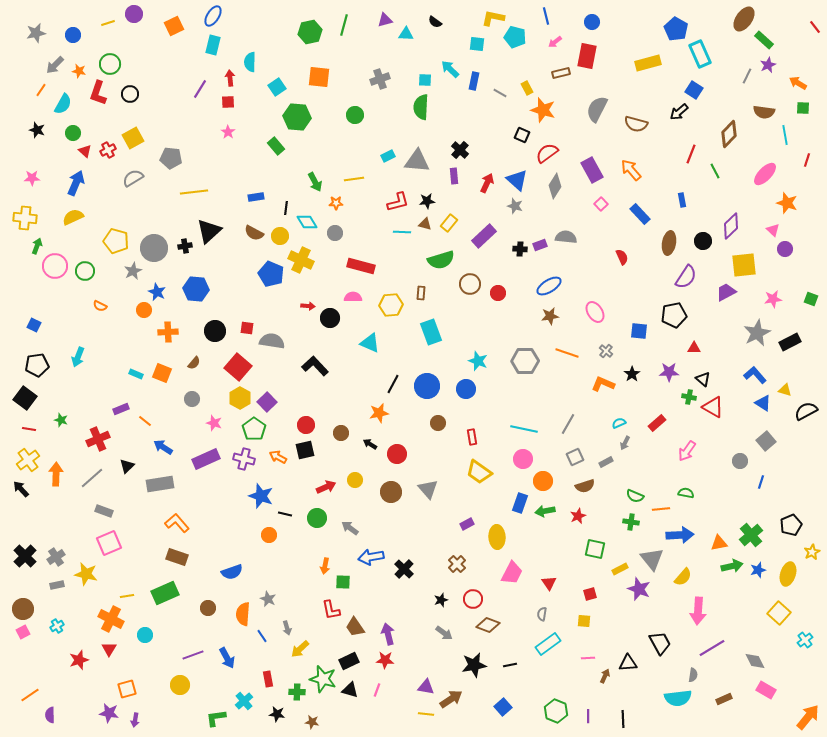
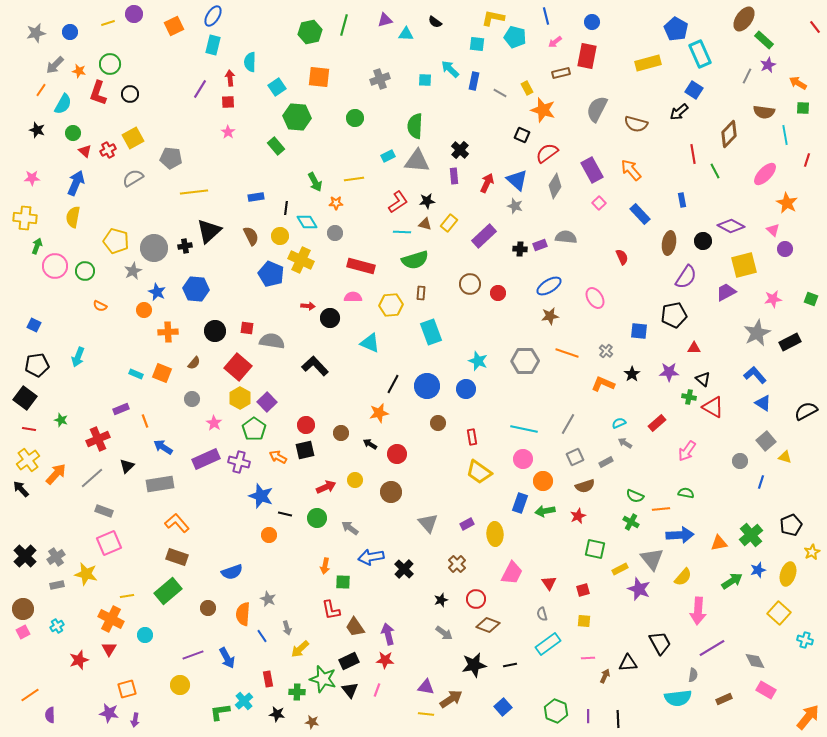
blue circle at (73, 35): moved 3 px left, 3 px up
green semicircle at (421, 107): moved 6 px left, 19 px down
green circle at (355, 115): moved 3 px down
red line at (691, 154): moved 2 px right; rotated 30 degrees counterclockwise
red L-shape at (398, 202): rotated 20 degrees counterclockwise
orange star at (787, 203): rotated 10 degrees clockwise
pink square at (601, 204): moved 2 px left, 1 px up
yellow semicircle at (73, 217): rotated 55 degrees counterclockwise
purple diamond at (731, 226): rotated 72 degrees clockwise
brown semicircle at (254, 233): moved 3 px left, 3 px down; rotated 144 degrees counterclockwise
green semicircle at (441, 260): moved 26 px left
yellow square at (744, 265): rotated 8 degrees counterclockwise
pink ellipse at (595, 312): moved 14 px up
yellow triangle at (785, 390): moved 67 px down
orange line at (145, 421): rotated 32 degrees clockwise
pink star at (214, 423): rotated 14 degrees clockwise
gray arrow at (625, 443): rotated 96 degrees clockwise
purple cross at (244, 459): moved 5 px left, 3 px down
orange arrow at (56, 474): rotated 40 degrees clockwise
gray triangle at (428, 489): moved 34 px down
green cross at (631, 522): rotated 21 degrees clockwise
yellow ellipse at (497, 537): moved 2 px left, 3 px up
green arrow at (732, 566): moved 15 px down; rotated 20 degrees counterclockwise
green rectangle at (165, 593): moved 3 px right, 2 px up; rotated 16 degrees counterclockwise
red square at (590, 594): moved 7 px left, 4 px up
red circle at (473, 599): moved 3 px right
gray semicircle at (542, 614): rotated 24 degrees counterclockwise
cyan cross at (805, 640): rotated 35 degrees counterclockwise
black triangle at (350, 690): rotated 36 degrees clockwise
green L-shape at (216, 718): moved 4 px right, 6 px up
black line at (623, 719): moved 5 px left
